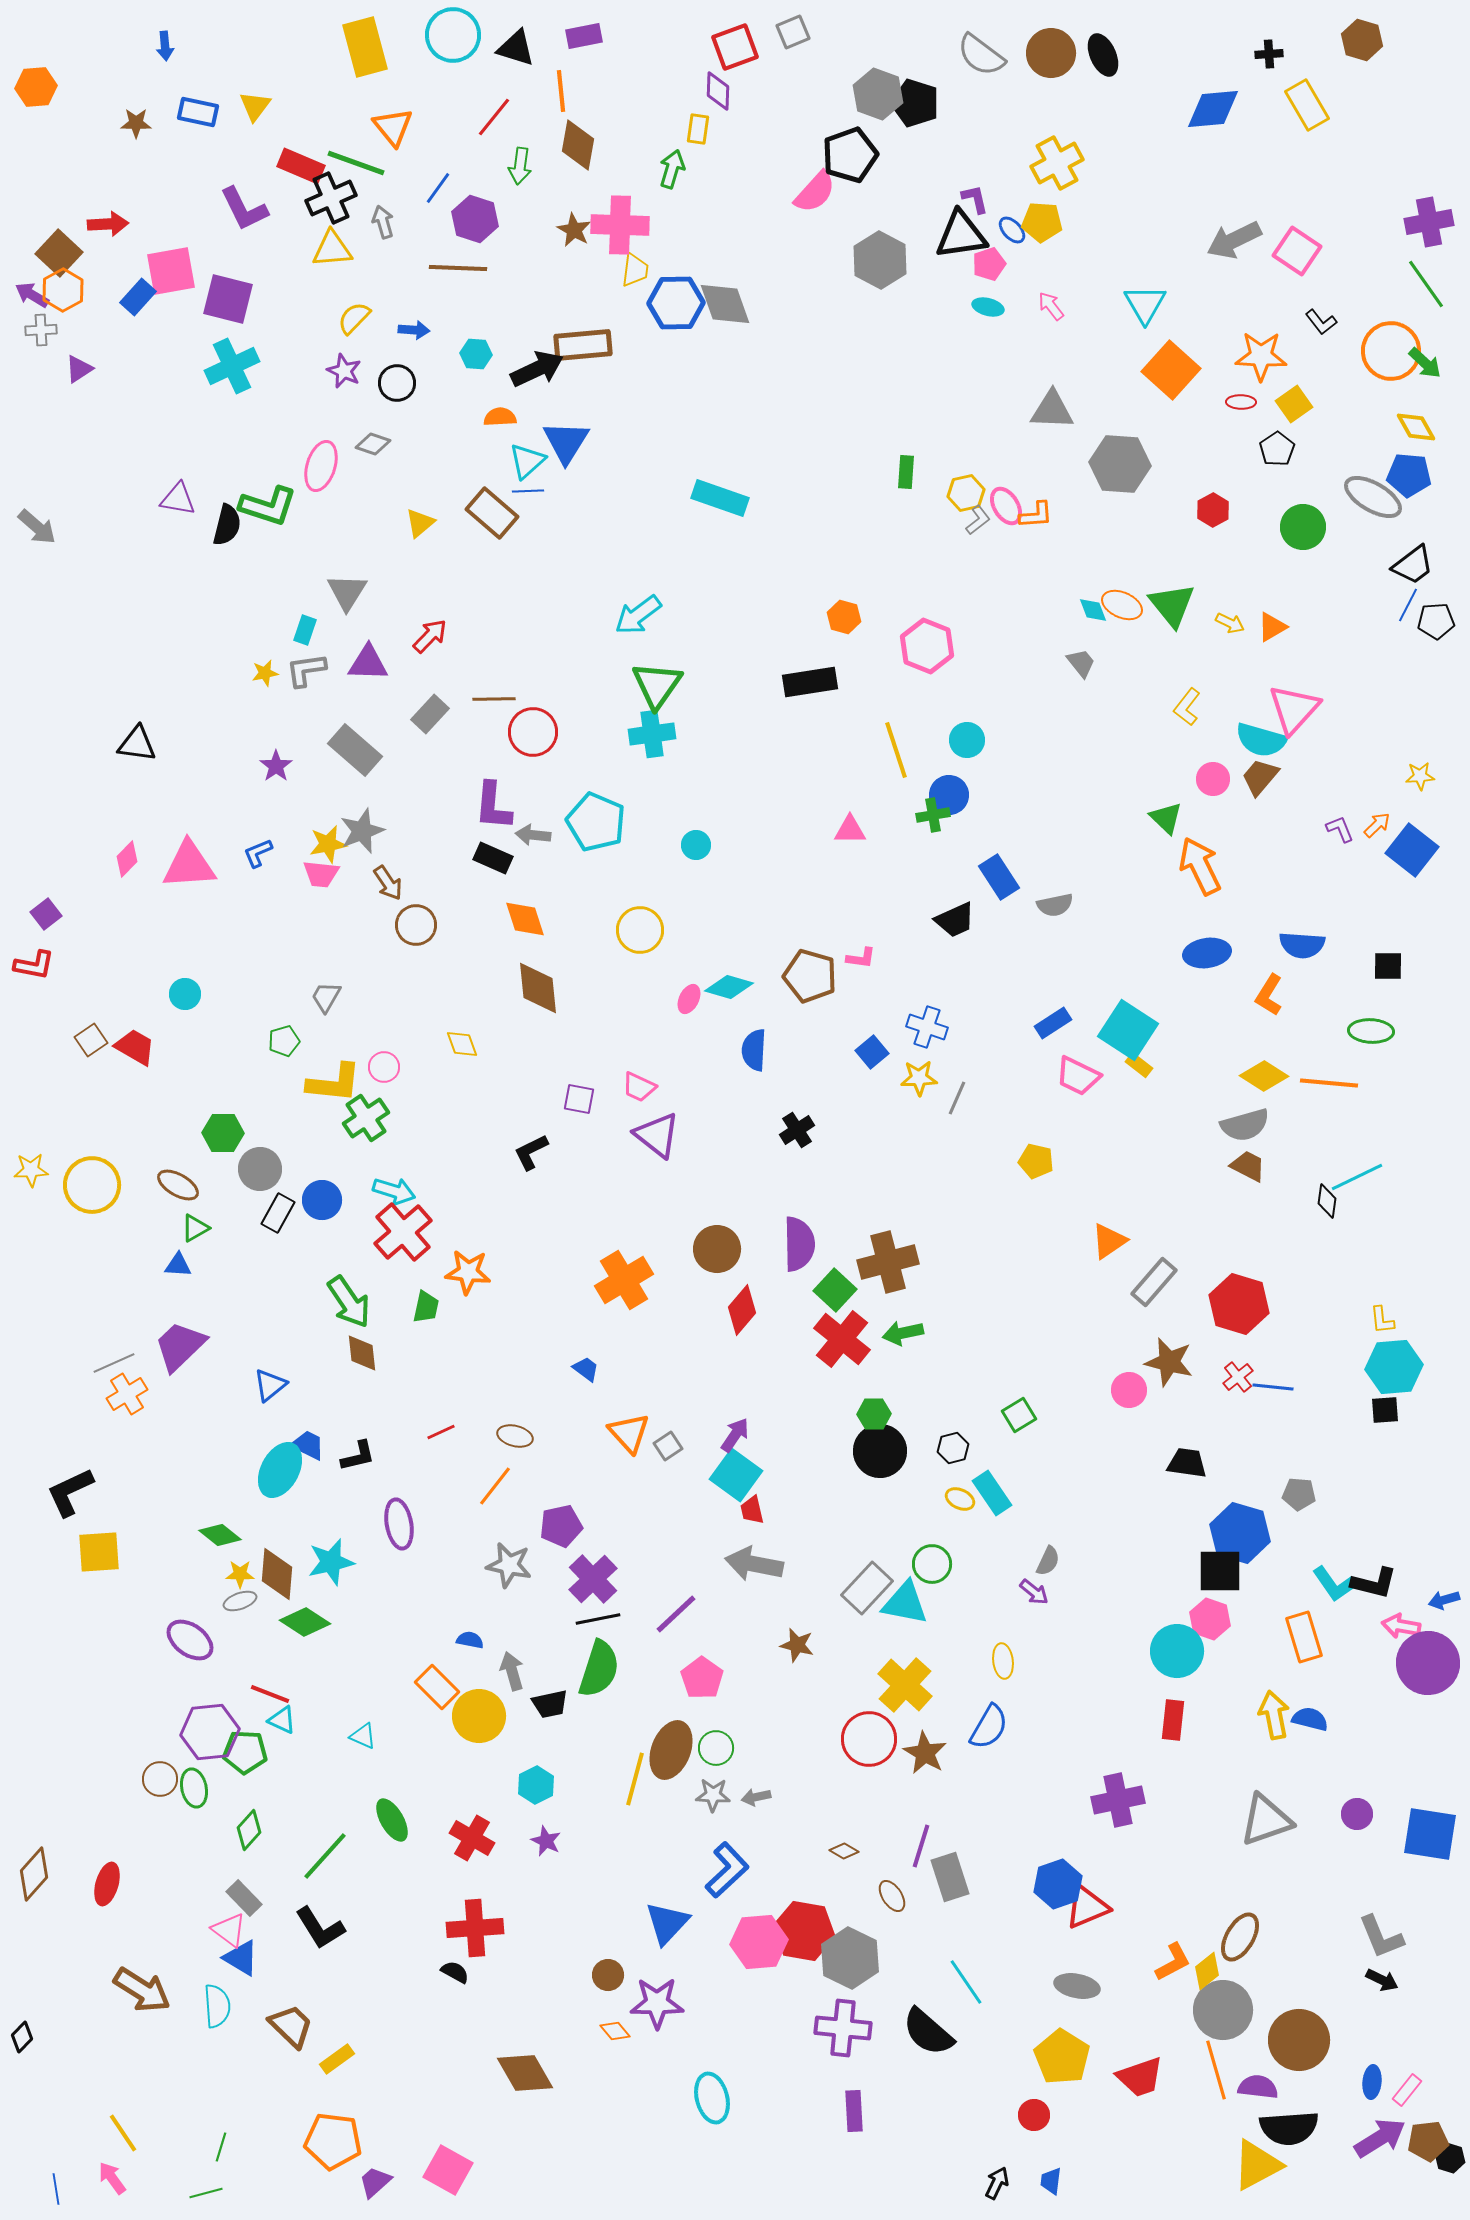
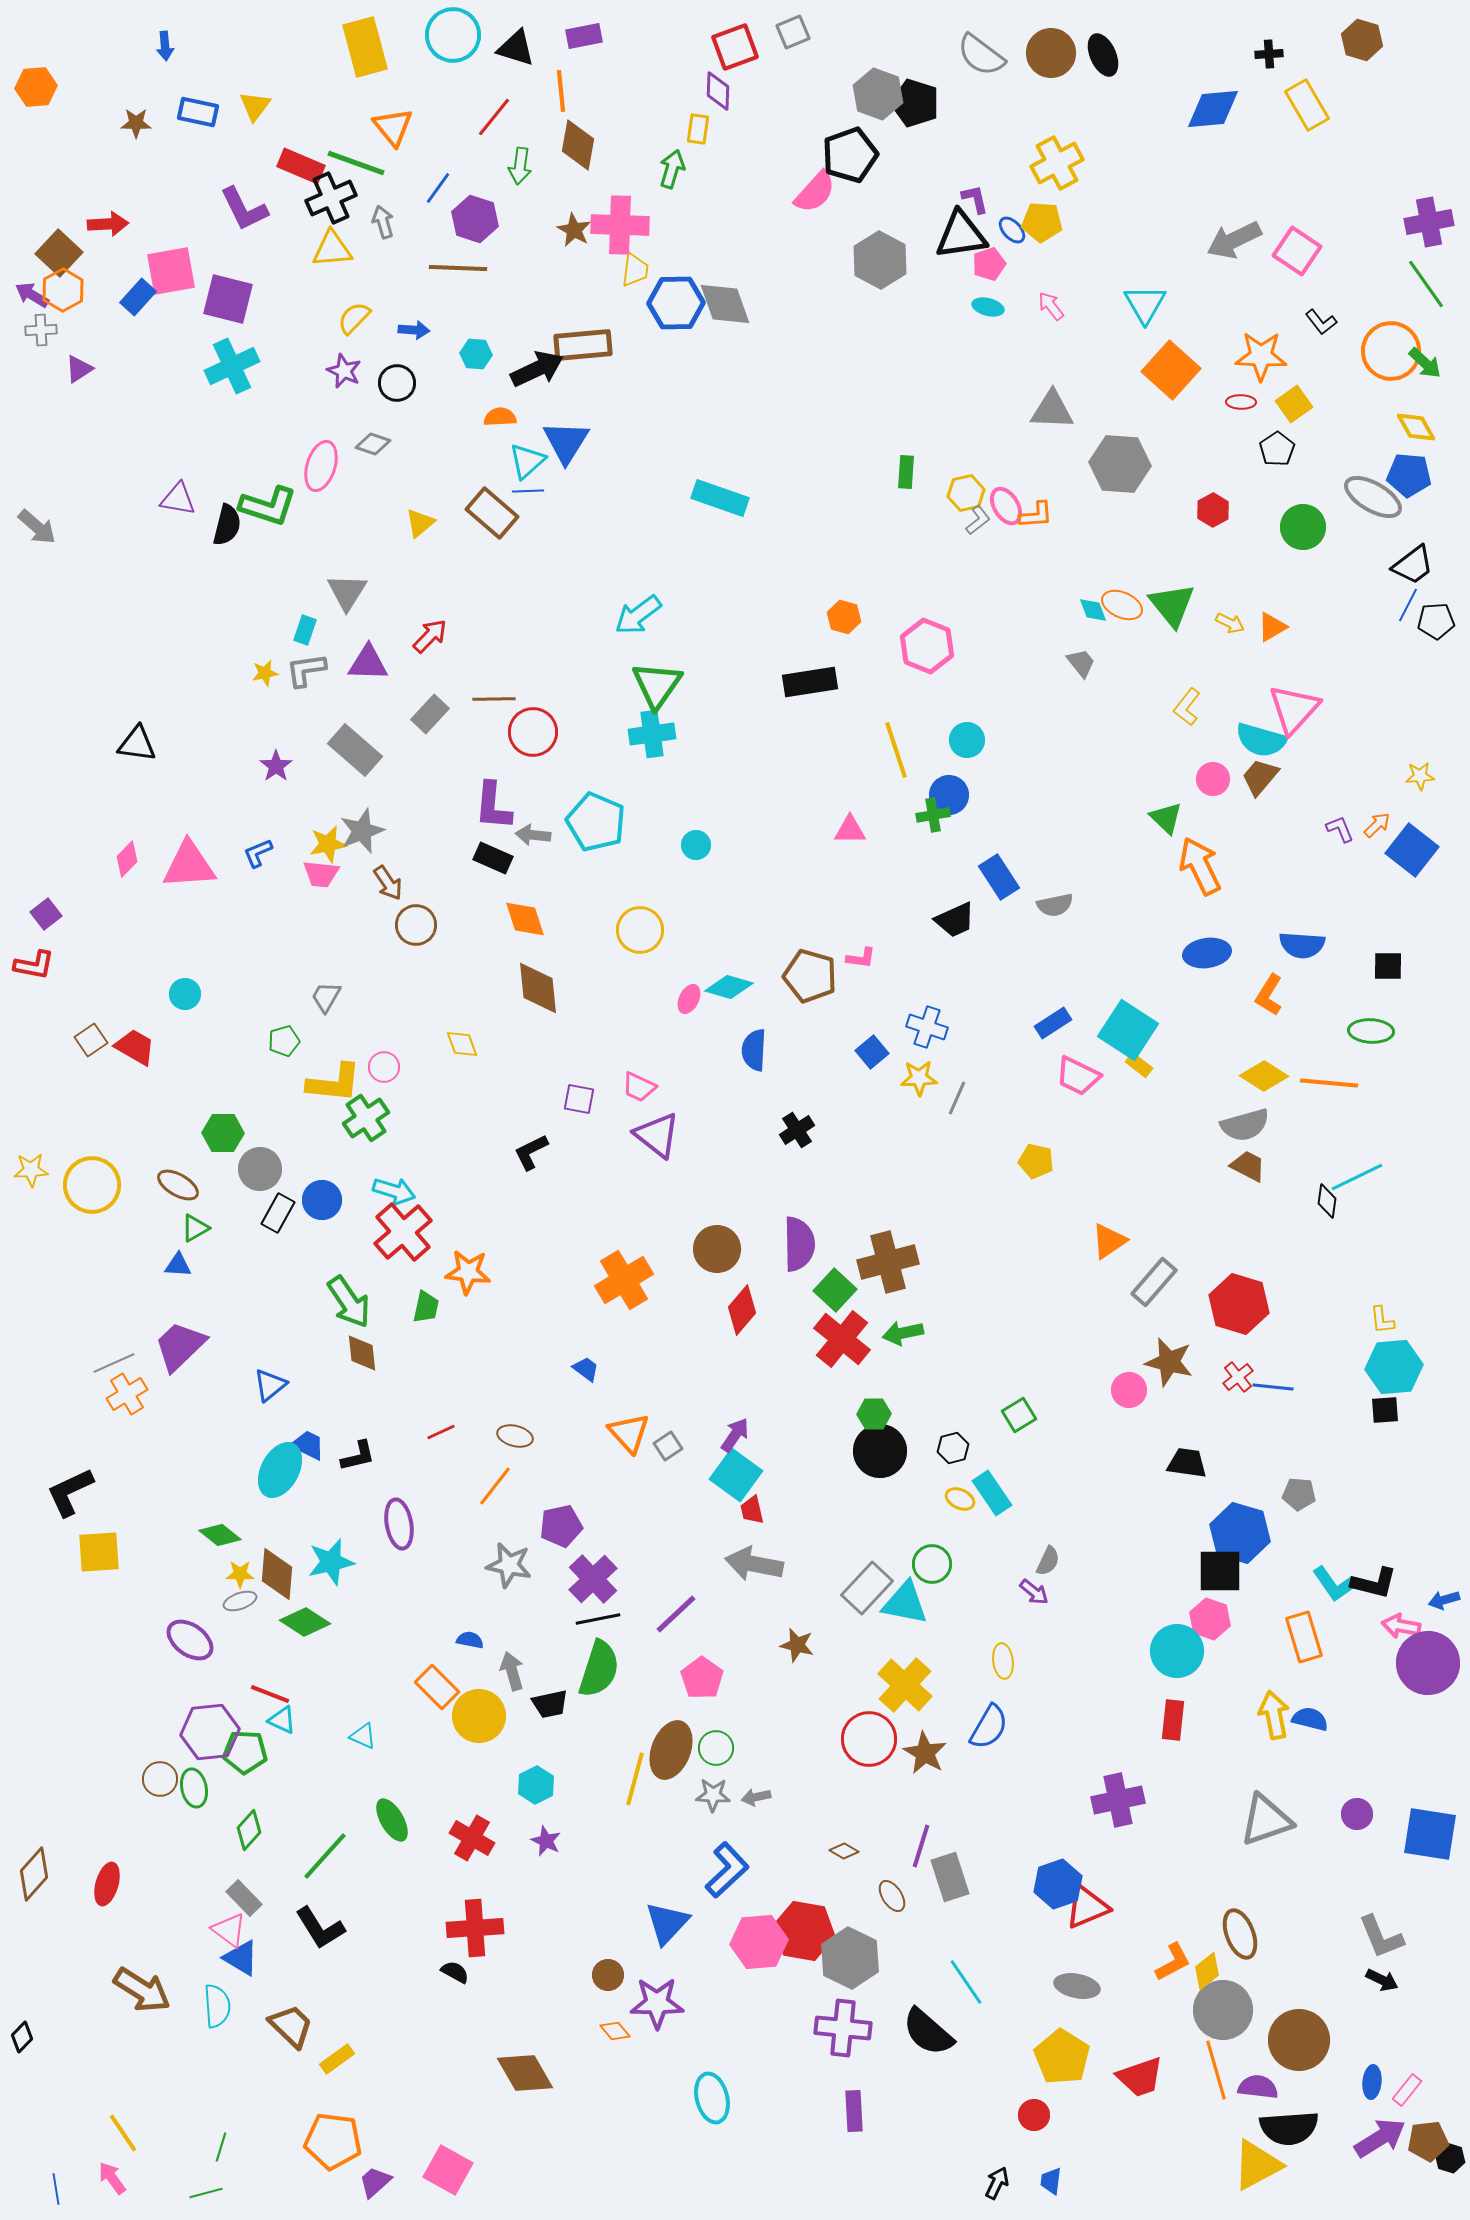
brown ellipse at (1240, 1937): moved 3 px up; rotated 51 degrees counterclockwise
